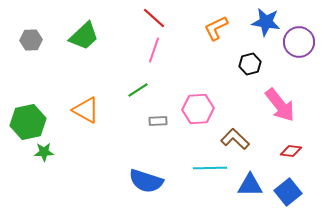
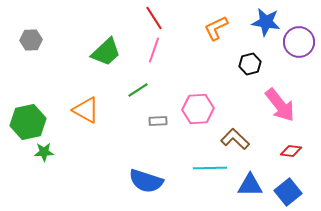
red line: rotated 15 degrees clockwise
green trapezoid: moved 22 px right, 16 px down
